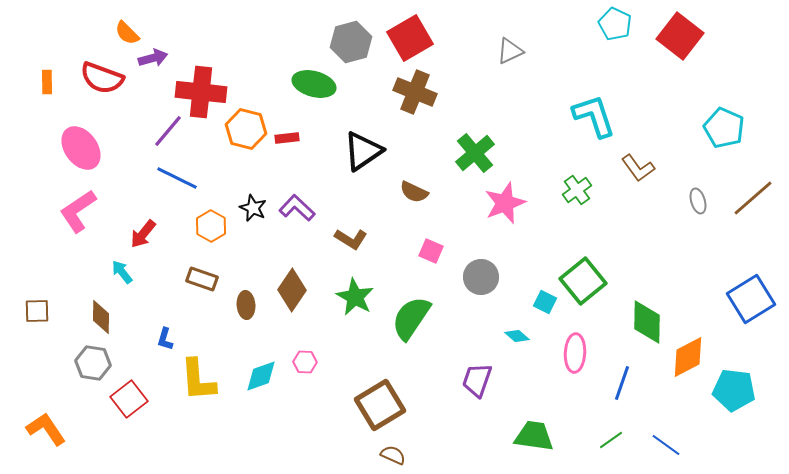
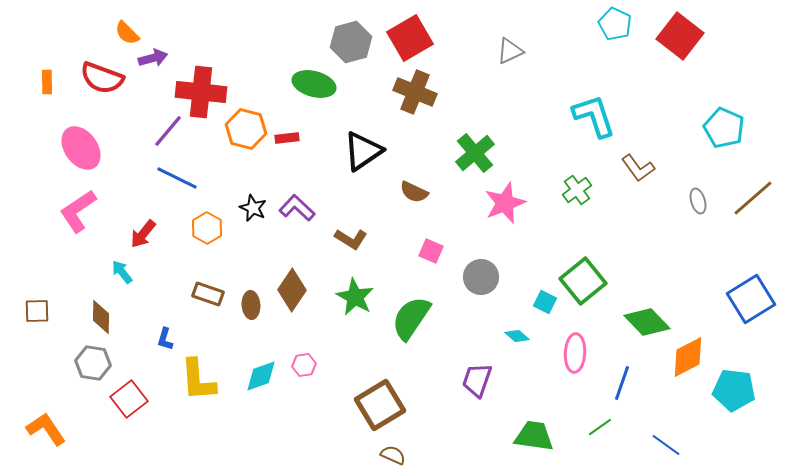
orange hexagon at (211, 226): moved 4 px left, 2 px down
brown rectangle at (202, 279): moved 6 px right, 15 px down
brown ellipse at (246, 305): moved 5 px right
green diamond at (647, 322): rotated 45 degrees counterclockwise
pink hexagon at (305, 362): moved 1 px left, 3 px down; rotated 10 degrees counterclockwise
green line at (611, 440): moved 11 px left, 13 px up
